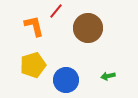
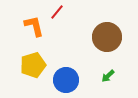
red line: moved 1 px right, 1 px down
brown circle: moved 19 px right, 9 px down
green arrow: rotated 32 degrees counterclockwise
